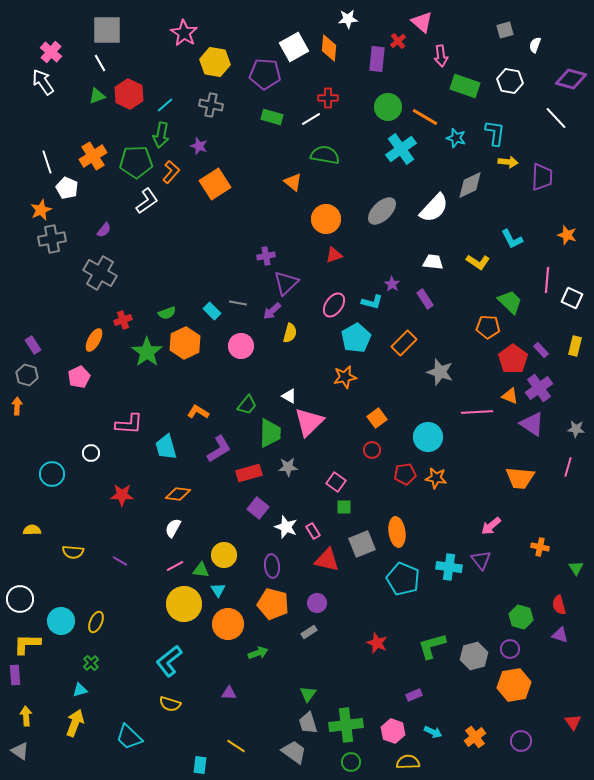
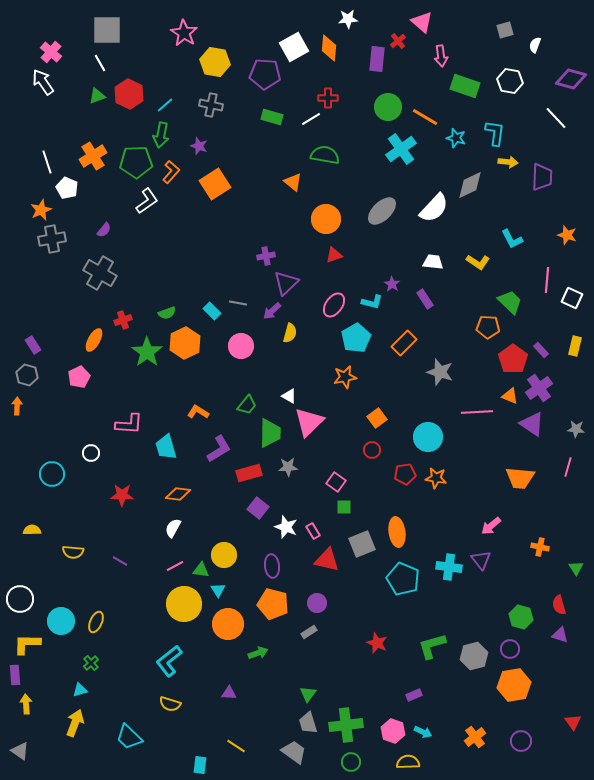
yellow arrow at (26, 716): moved 12 px up
cyan arrow at (433, 732): moved 10 px left
